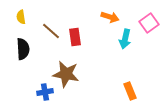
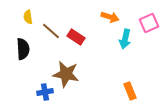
yellow semicircle: moved 7 px right
pink square: rotated 12 degrees clockwise
red rectangle: moved 1 px right; rotated 48 degrees counterclockwise
